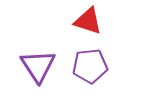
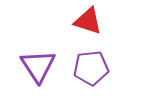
purple pentagon: moved 1 px right, 2 px down
